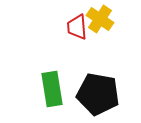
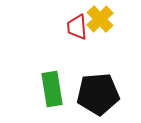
yellow cross: rotated 12 degrees clockwise
black pentagon: rotated 15 degrees counterclockwise
